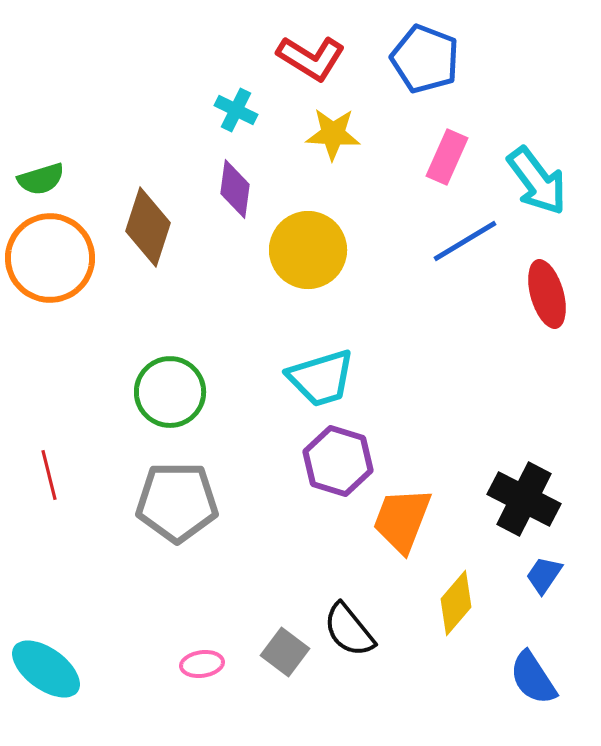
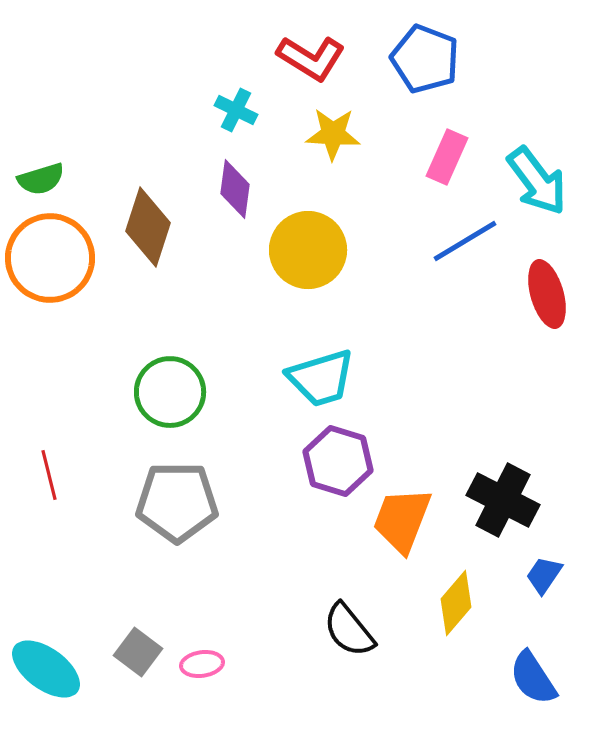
black cross: moved 21 px left, 1 px down
gray square: moved 147 px left
